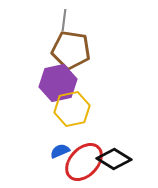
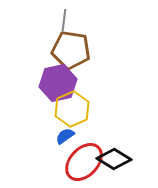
yellow hexagon: rotated 12 degrees counterclockwise
blue semicircle: moved 5 px right, 15 px up; rotated 12 degrees counterclockwise
